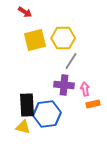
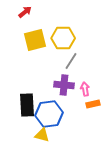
red arrow: rotated 72 degrees counterclockwise
blue hexagon: moved 2 px right
yellow triangle: moved 19 px right, 8 px down
